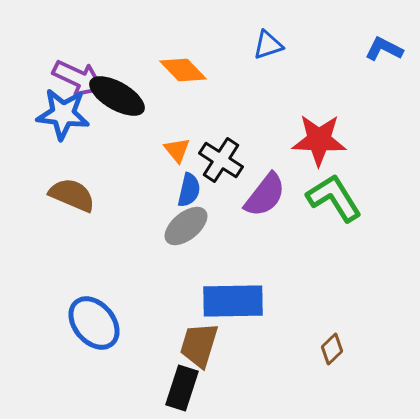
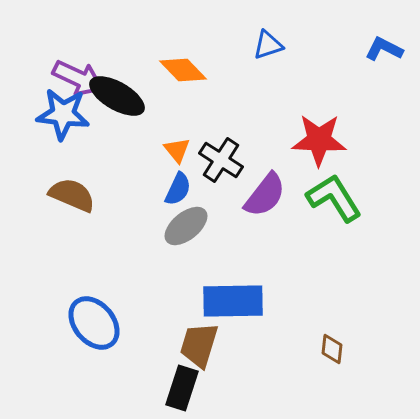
blue semicircle: moved 11 px left, 1 px up; rotated 12 degrees clockwise
brown diamond: rotated 40 degrees counterclockwise
